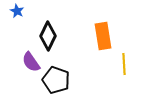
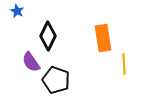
orange rectangle: moved 2 px down
